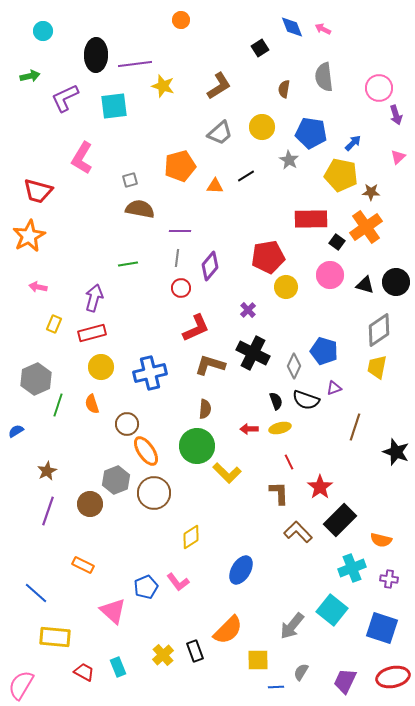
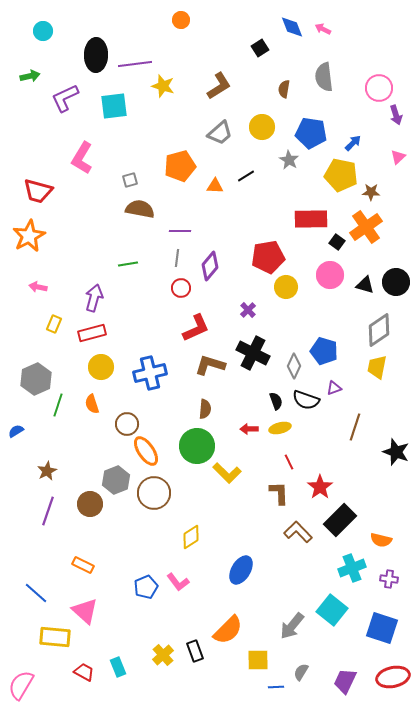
pink triangle at (113, 611): moved 28 px left
